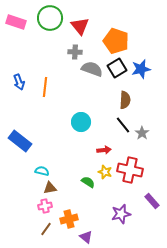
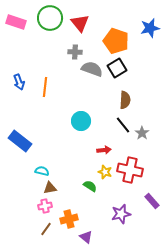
red triangle: moved 3 px up
blue star: moved 9 px right, 41 px up
cyan circle: moved 1 px up
green semicircle: moved 2 px right, 4 px down
